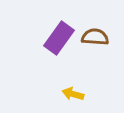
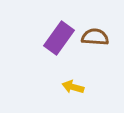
yellow arrow: moved 7 px up
